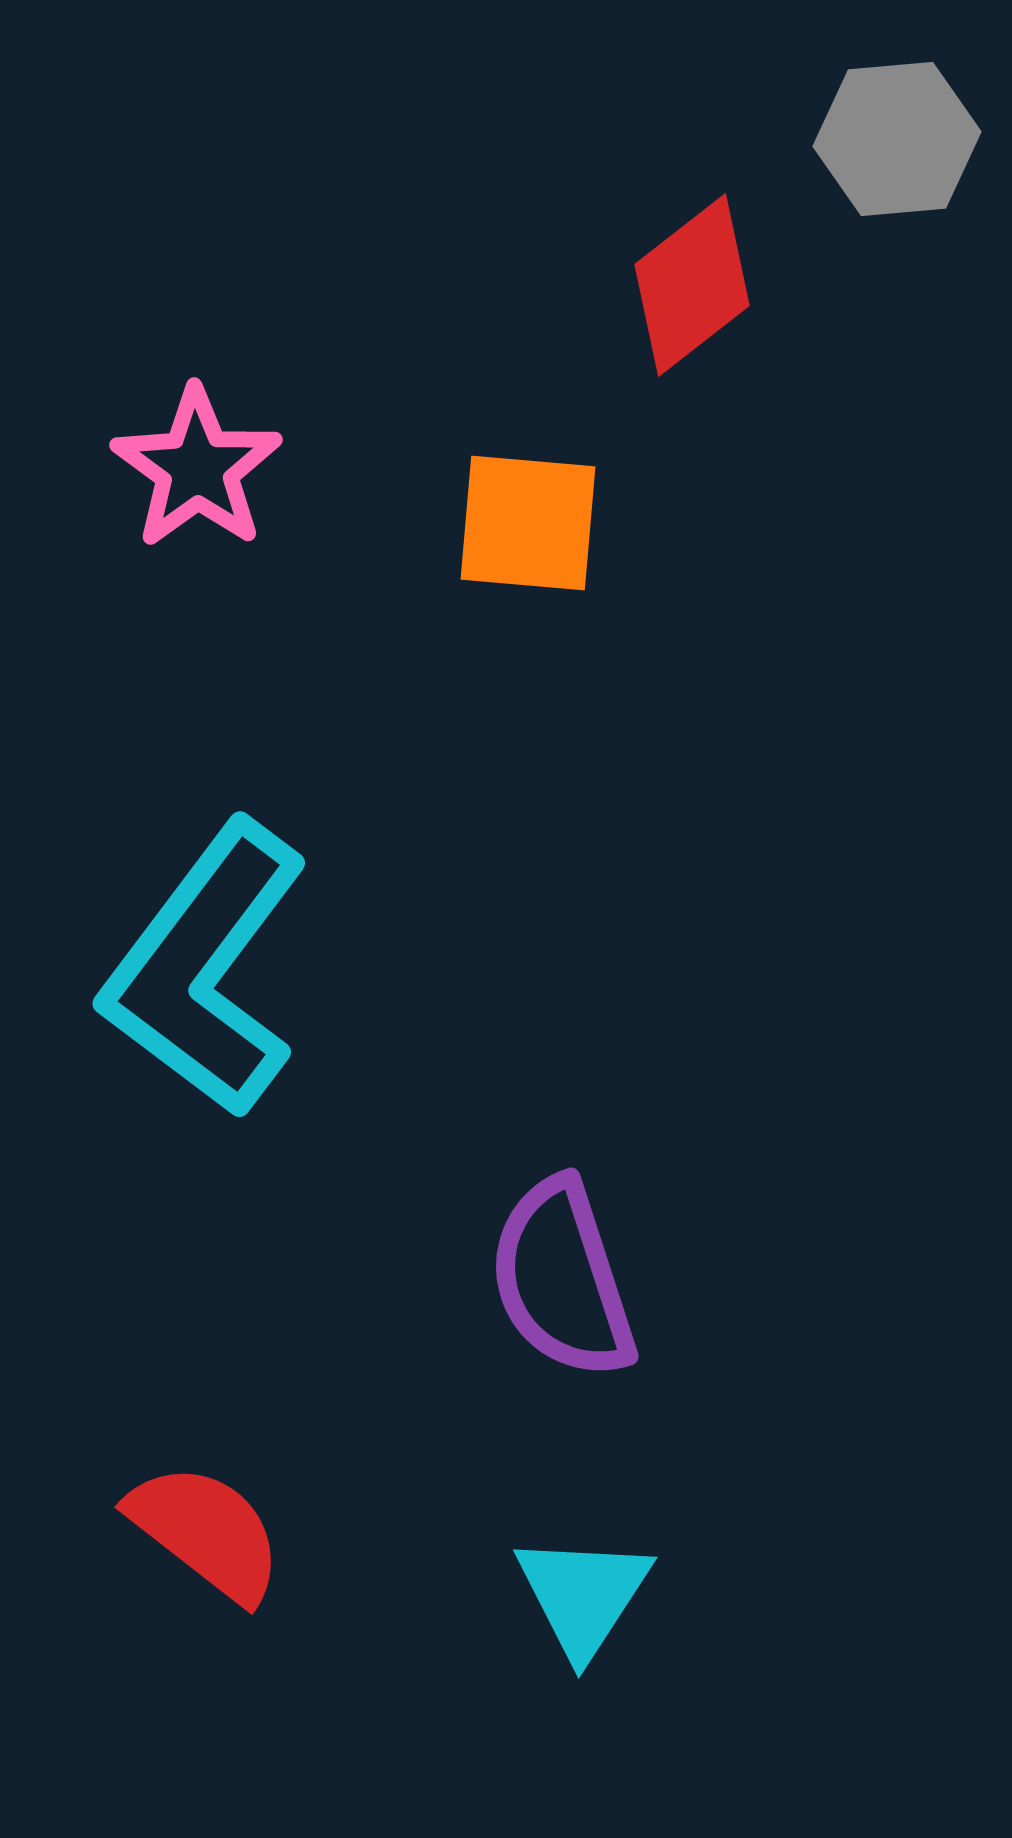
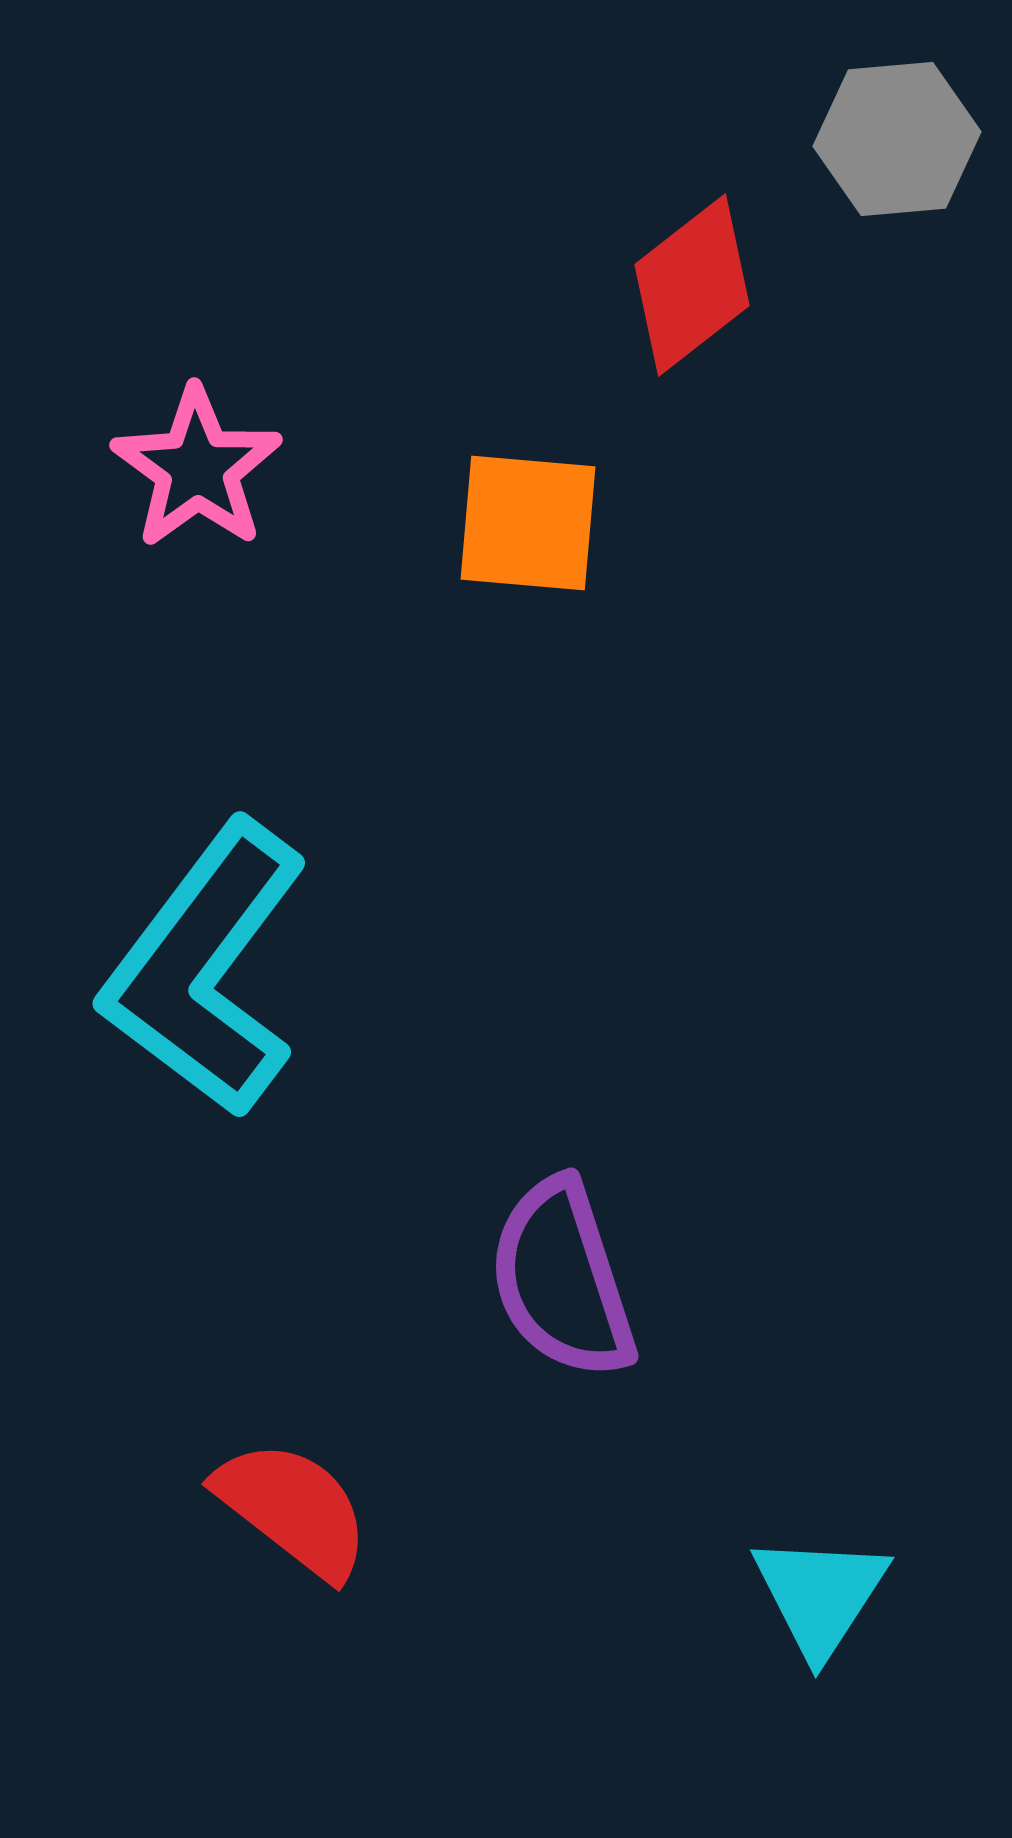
red semicircle: moved 87 px right, 23 px up
cyan triangle: moved 237 px right
